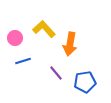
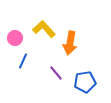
orange arrow: moved 1 px up
blue line: rotated 49 degrees counterclockwise
